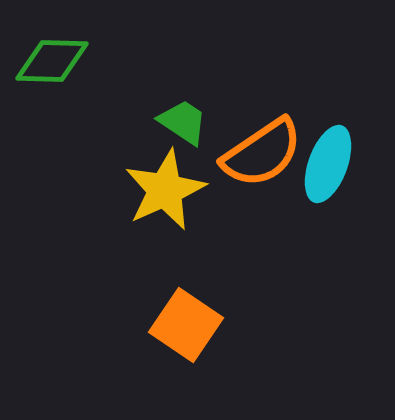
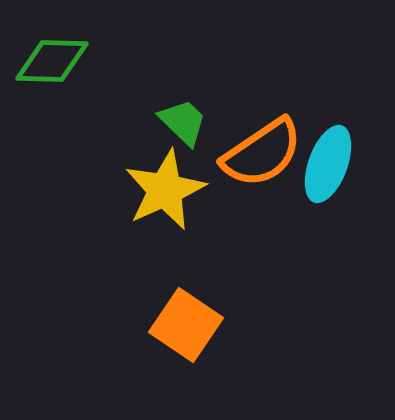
green trapezoid: rotated 10 degrees clockwise
